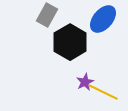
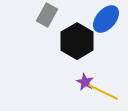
blue ellipse: moved 3 px right
black hexagon: moved 7 px right, 1 px up
purple star: rotated 18 degrees counterclockwise
